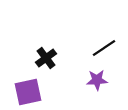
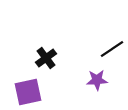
black line: moved 8 px right, 1 px down
